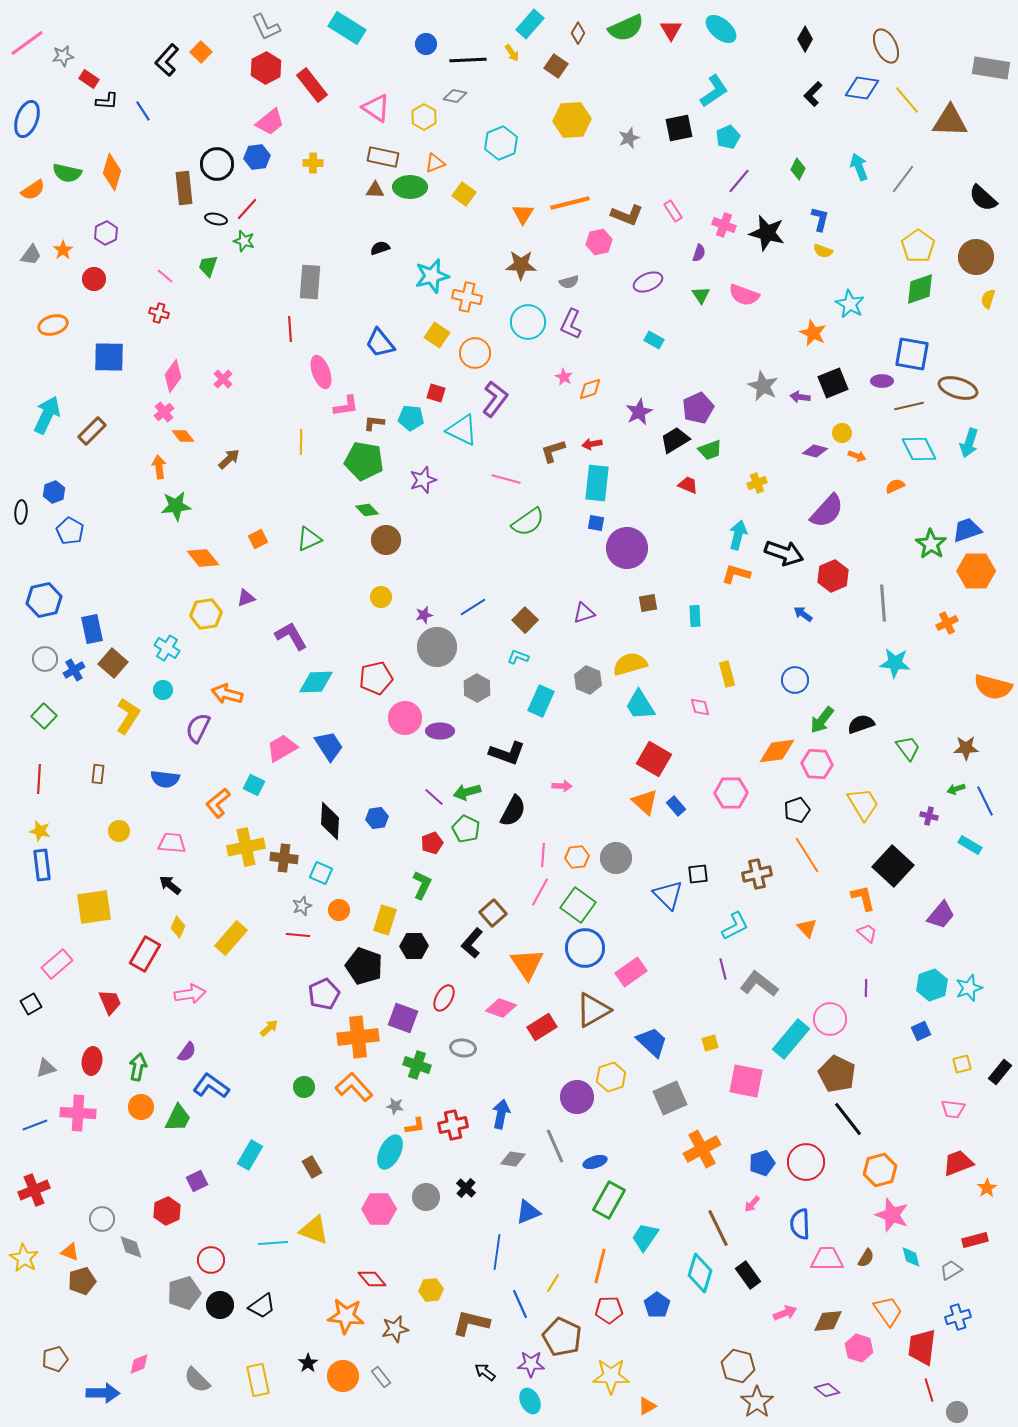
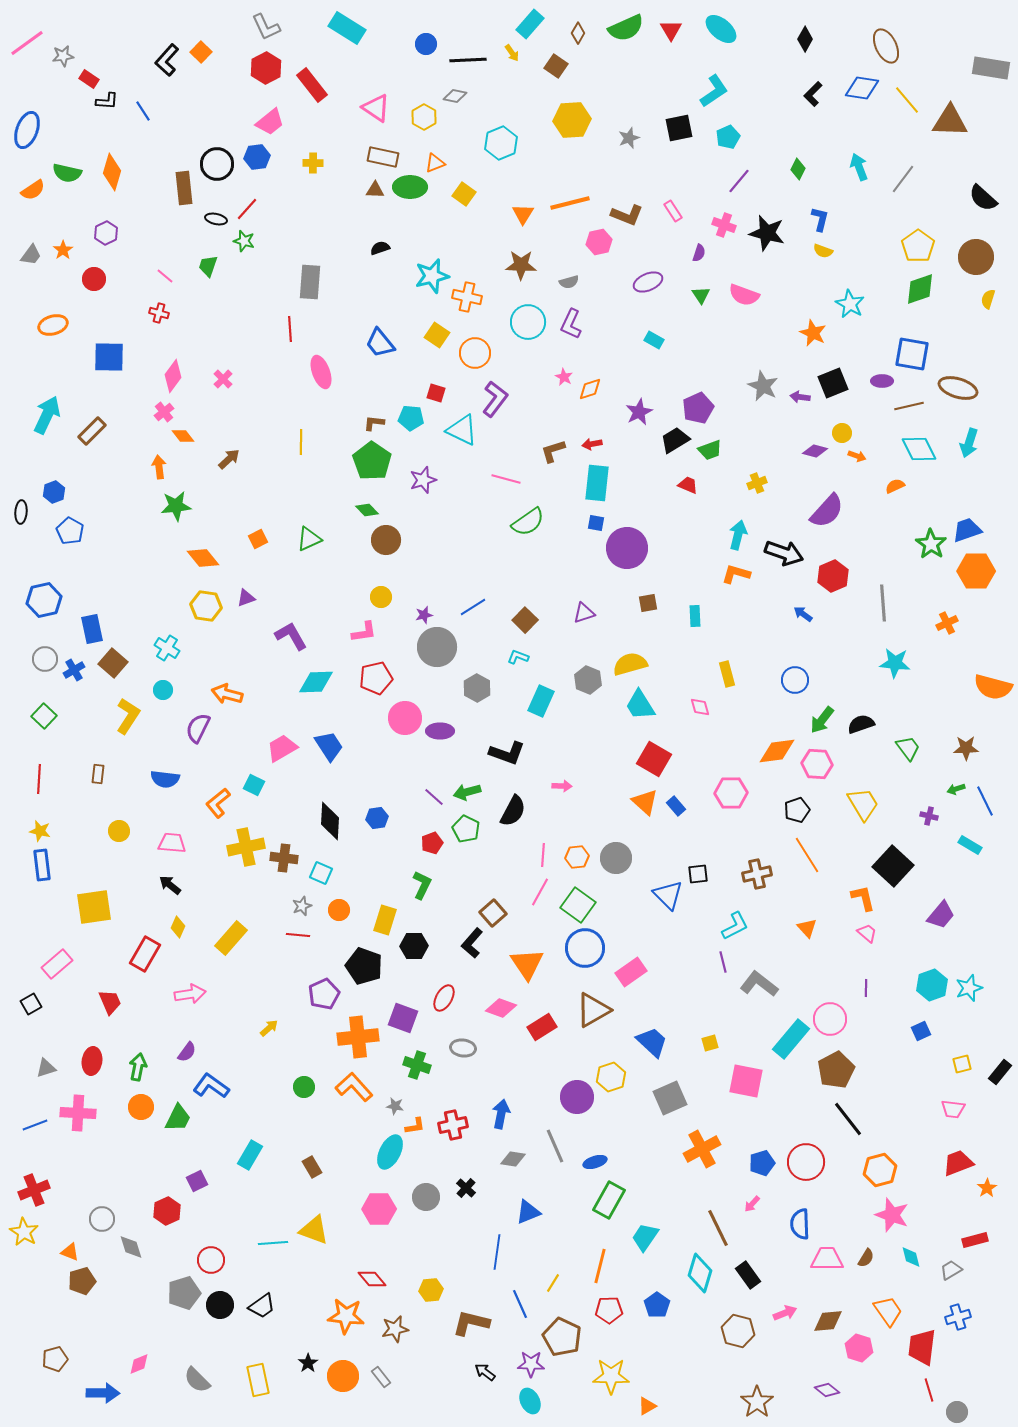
blue ellipse at (27, 119): moved 11 px down
pink L-shape at (346, 406): moved 18 px right, 226 px down
green pentagon at (364, 461): moved 8 px right; rotated 24 degrees clockwise
yellow hexagon at (206, 614): moved 8 px up; rotated 16 degrees clockwise
purple line at (723, 969): moved 7 px up
brown pentagon at (837, 1074): moved 1 px left, 4 px up; rotated 18 degrees clockwise
yellow star at (24, 1258): moved 26 px up
brown hexagon at (738, 1366): moved 35 px up
